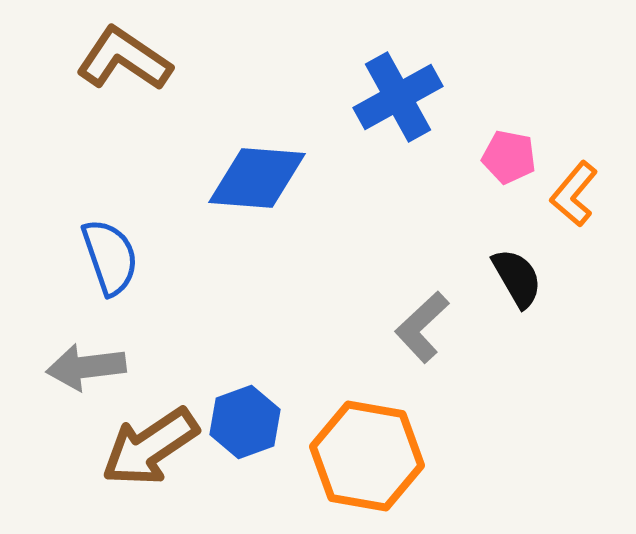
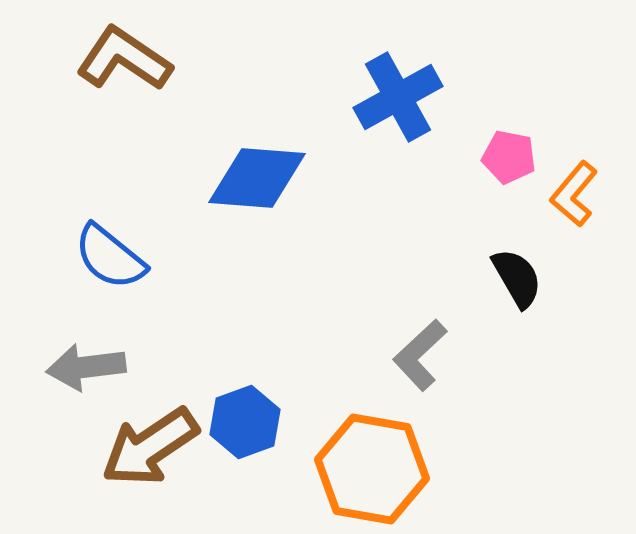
blue semicircle: rotated 148 degrees clockwise
gray L-shape: moved 2 px left, 28 px down
orange hexagon: moved 5 px right, 13 px down
